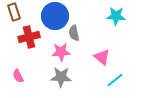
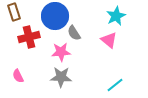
cyan star: rotated 30 degrees counterclockwise
gray semicircle: rotated 21 degrees counterclockwise
pink triangle: moved 7 px right, 17 px up
cyan line: moved 5 px down
